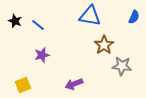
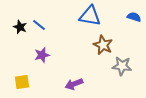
blue semicircle: rotated 96 degrees counterclockwise
black star: moved 5 px right, 6 px down
blue line: moved 1 px right
brown star: moved 1 px left; rotated 12 degrees counterclockwise
yellow square: moved 1 px left, 3 px up; rotated 14 degrees clockwise
